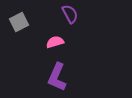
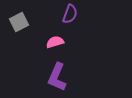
purple semicircle: rotated 48 degrees clockwise
